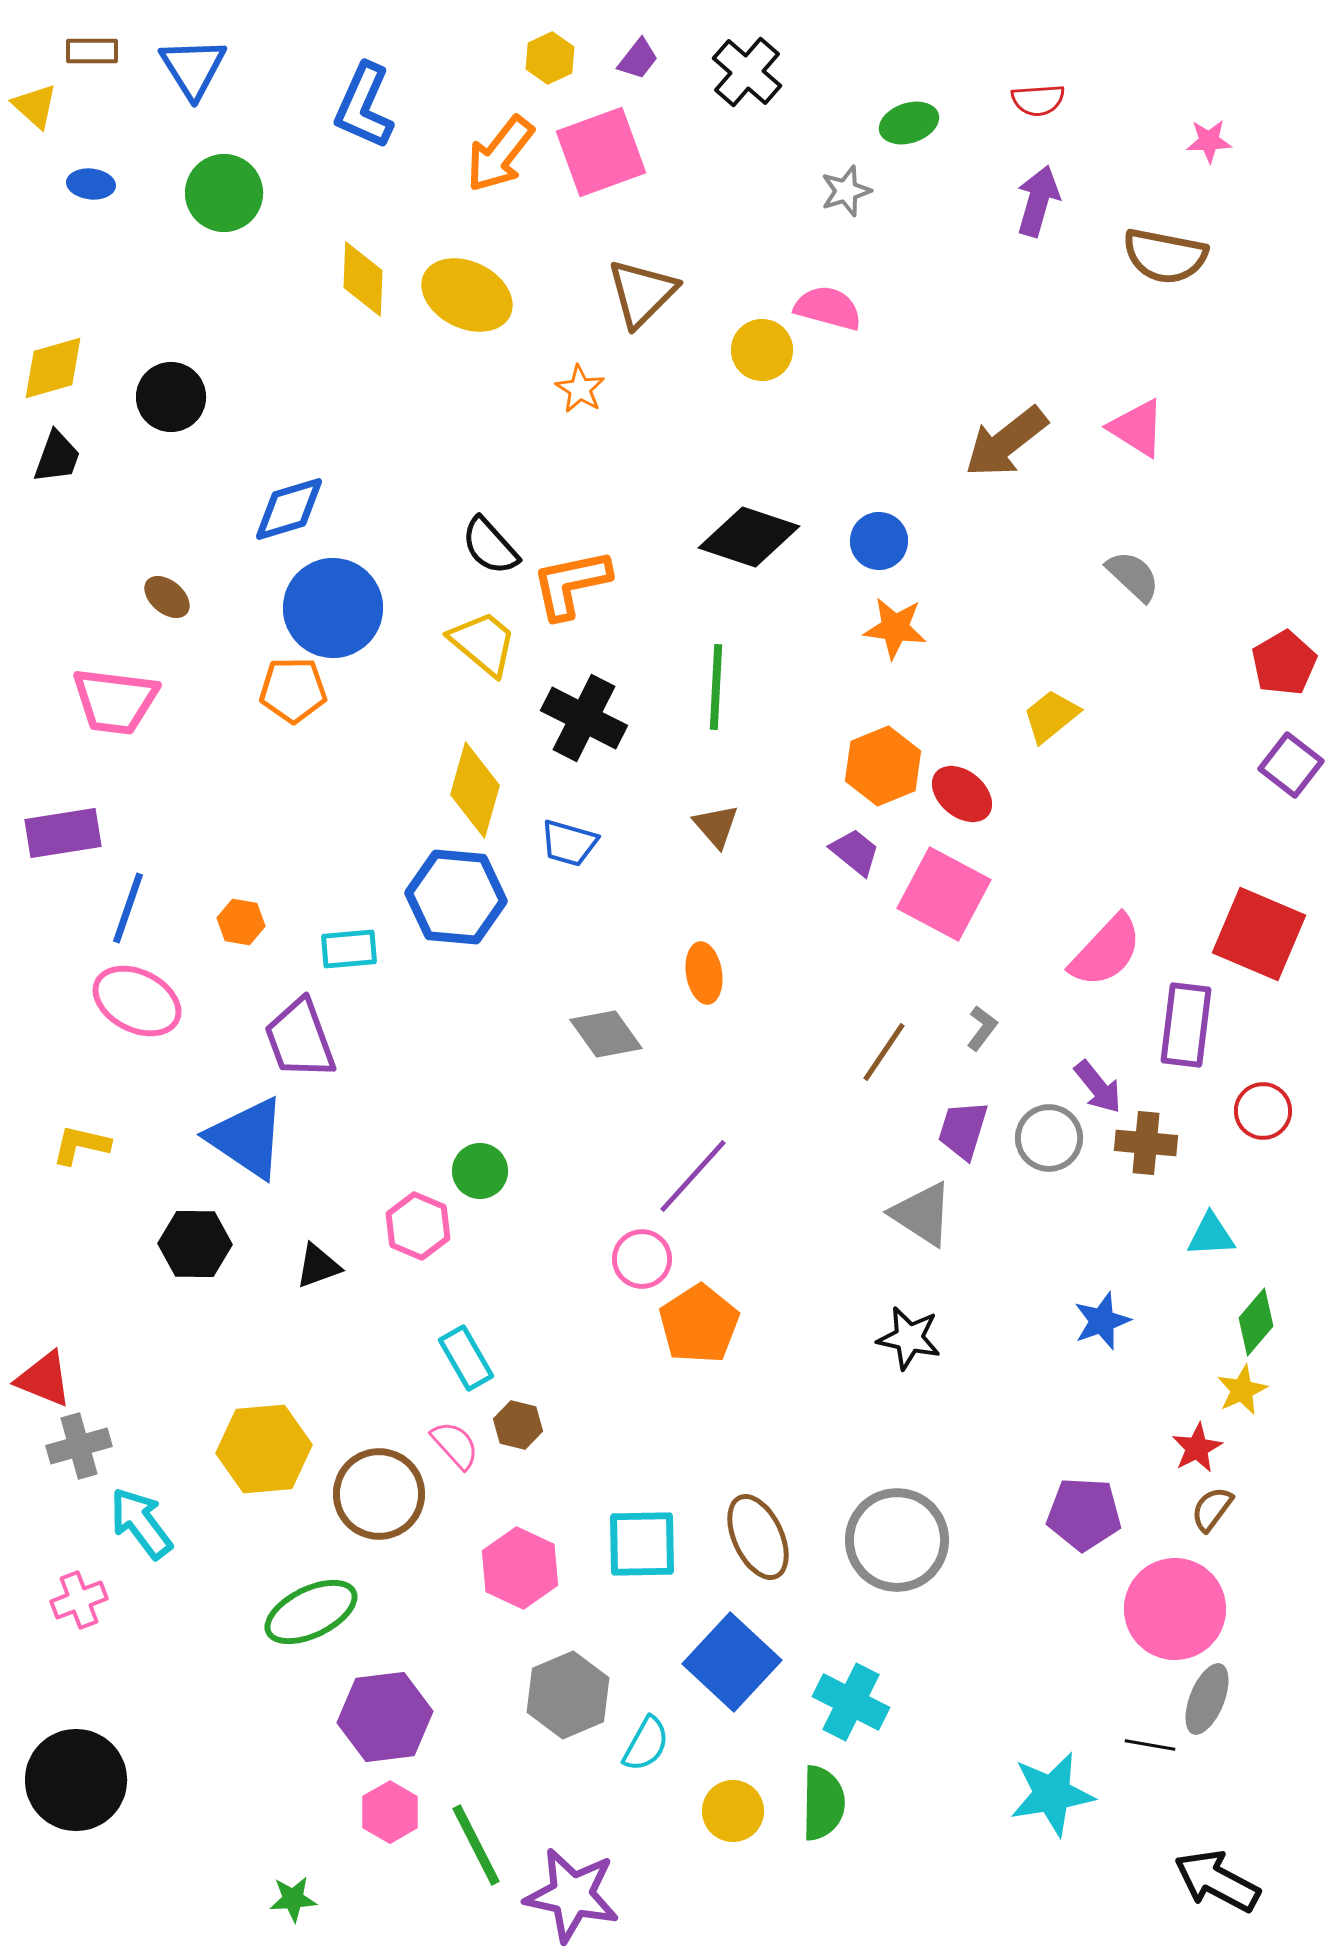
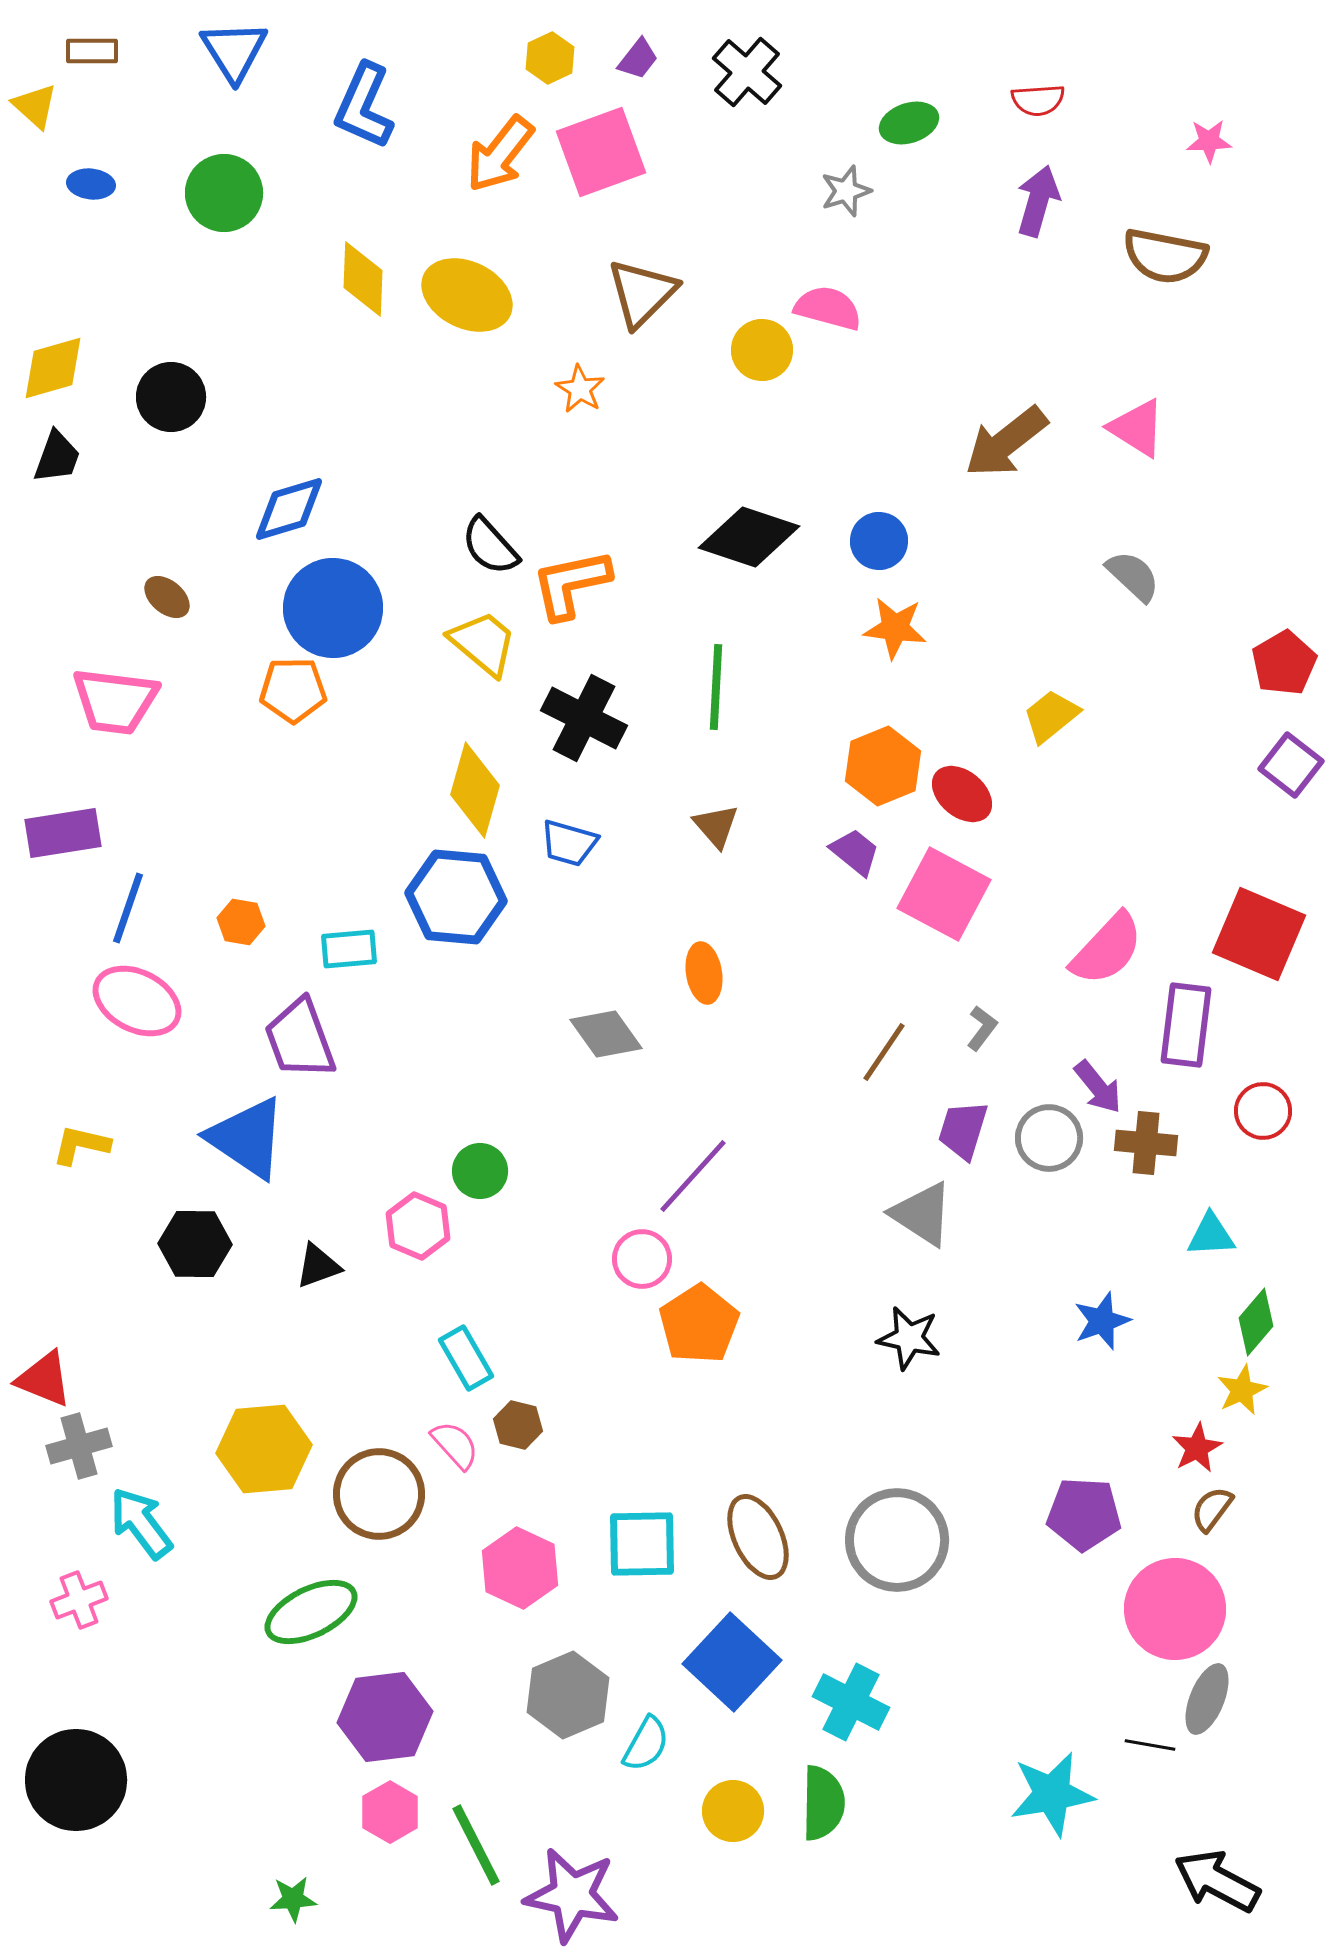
blue triangle at (193, 68): moved 41 px right, 17 px up
pink semicircle at (1106, 951): moved 1 px right, 2 px up
